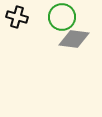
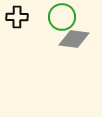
black cross: rotated 15 degrees counterclockwise
